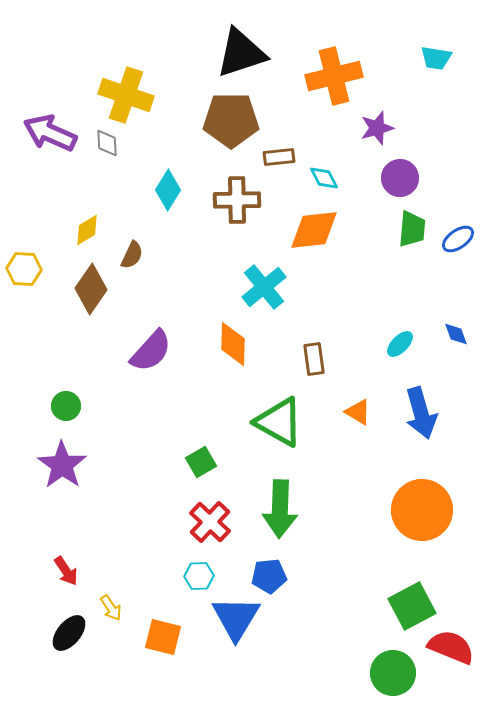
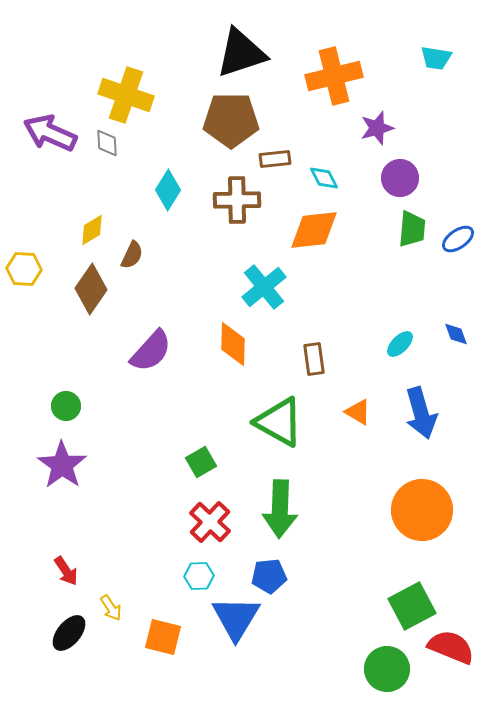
brown rectangle at (279, 157): moved 4 px left, 2 px down
yellow diamond at (87, 230): moved 5 px right
green circle at (393, 673): moved 6 px left, 4 px up
